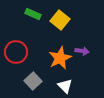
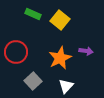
purple arrow: moved 4 px right
white triangle: moved 1 px right; rotated 28 degrees clockwise
